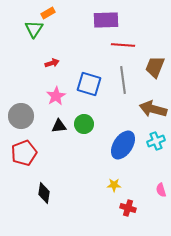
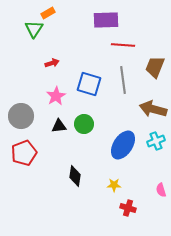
black diamond: moved 31 px right, 17 px up
